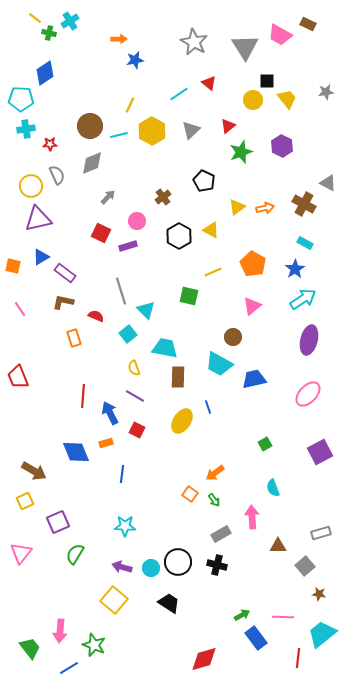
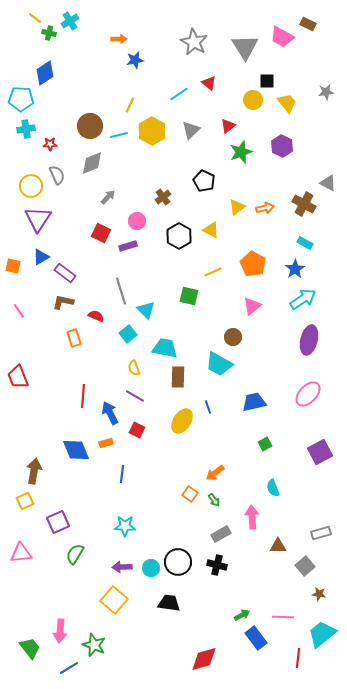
pink trapezoid at (280, 35): moved 2 px right, 2 px down
yellow trapezoid at (287, 99): moved 4 px down
purple triangle at (38, 219): rotated 44 degrees counterclockwise
pink line at (20, 309): moved 1 px left, 2 px down
blue trapezoid at (254, 379): moved 23 px down
blue diamond at (76, 452): moved 2 px up
brown arrow at (34, 471): rotated 110 degrees counterclockwise
pink triangle at (21, 553): rotated 45 degrees clockwise
purple arrow at (122, 567): rotated 18 degrees counterclockwise
black trapezoid at (169, 603): rotated 25 degrees counterclockwise
